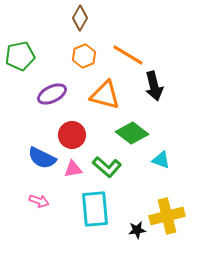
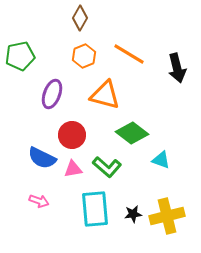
orange line: moved 1 px right, 1 px up
black arrow: moved 23 px right, 18 px up
purple ellipse: rotated 44 degrees counterclockwise
black star: moved 4 px left, 16 px up
